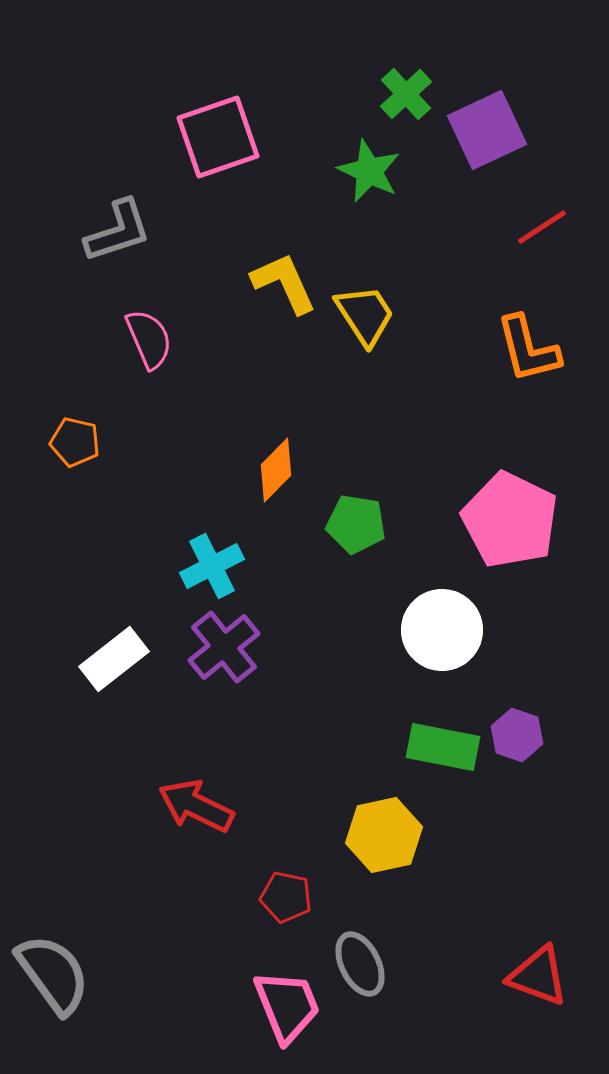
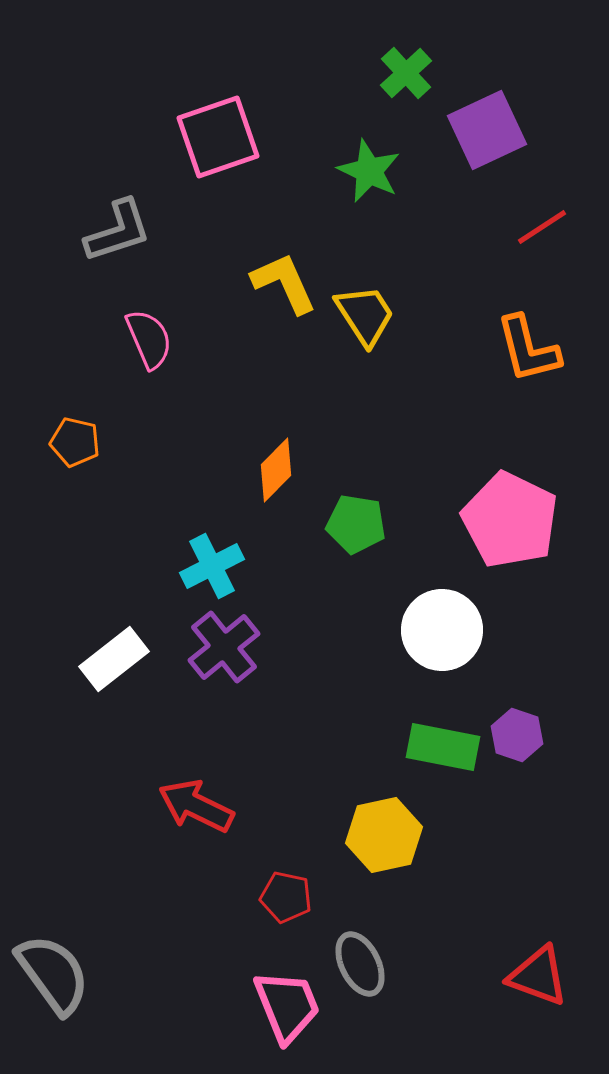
green cross: moved 21 px up
